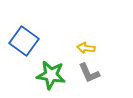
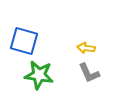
blue square: rotated 20 degrees counterclockwise
green star: moved 12 px left
